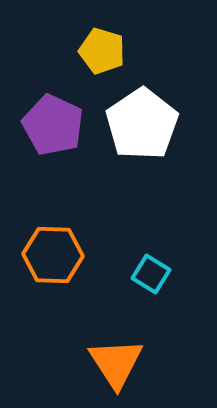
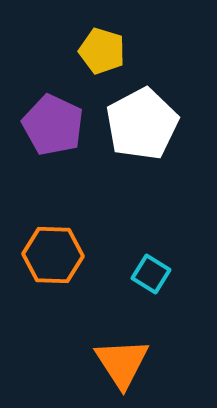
white pentagon: rotated 6 degrees clockwise
orange triangle: moved 6 px right
